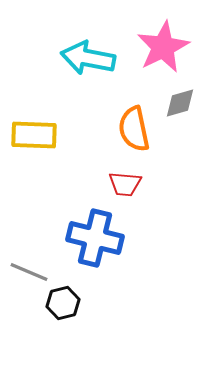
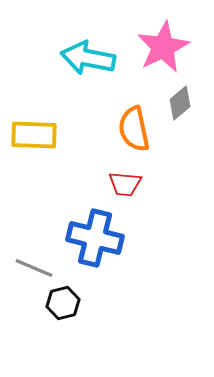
gray diamond: rotated 24 degrees counterclockwise
gray line: moved 5 px right, 4 px up
